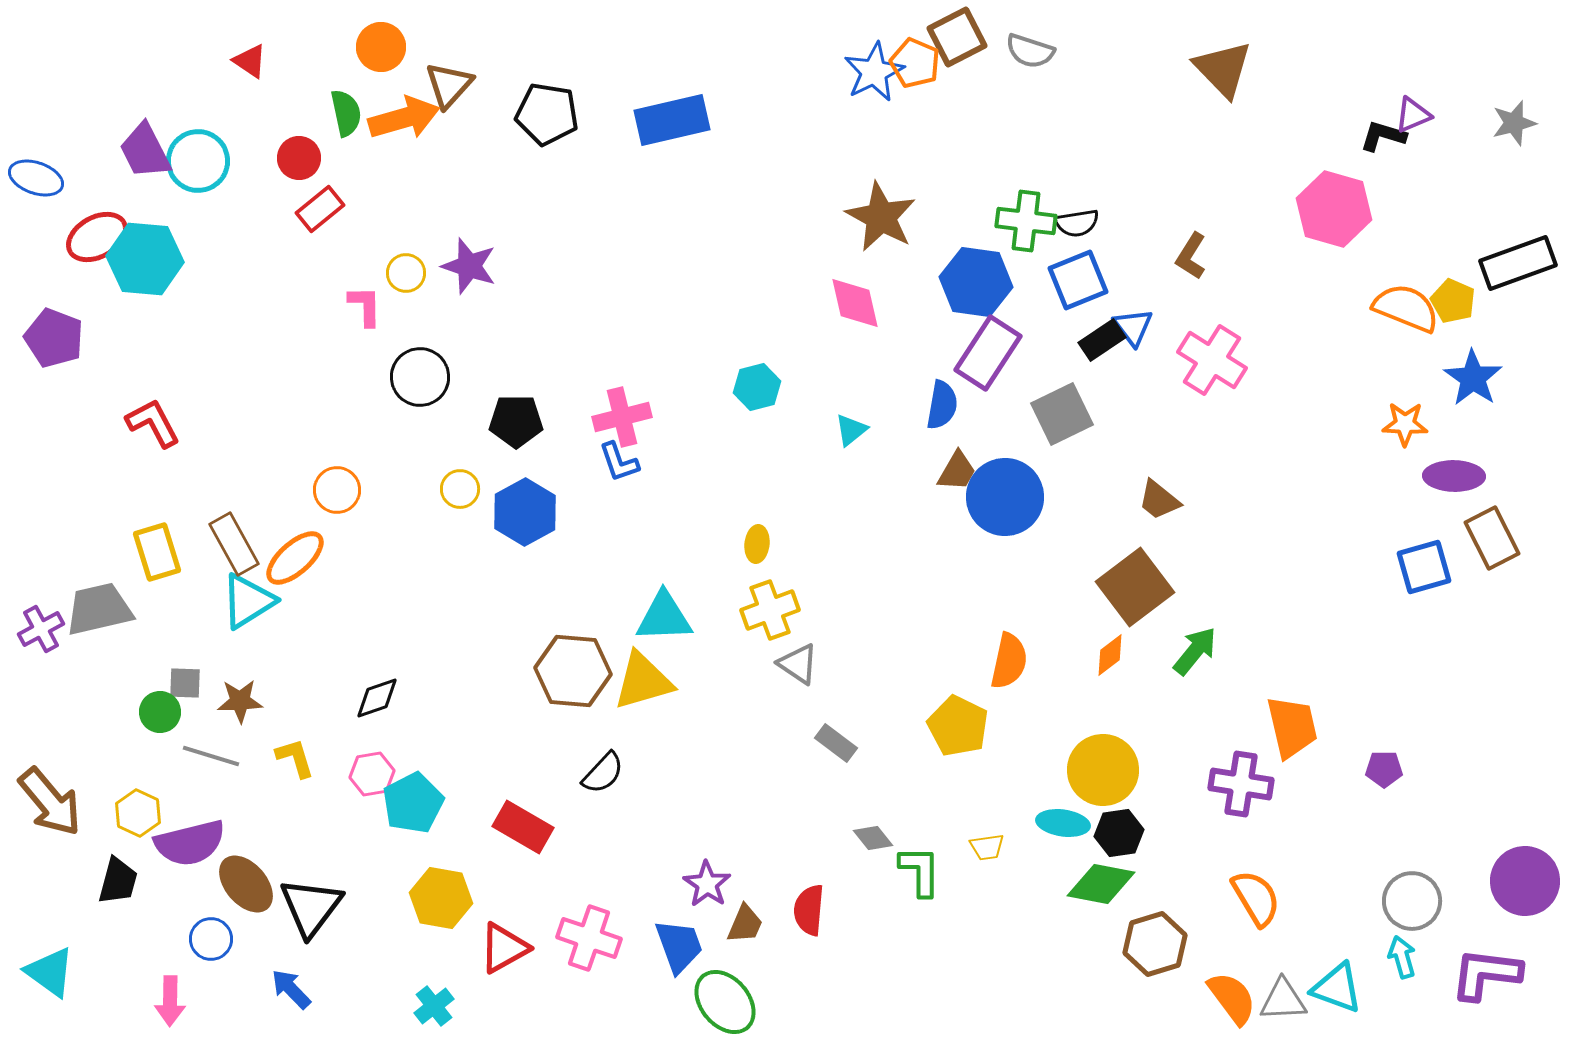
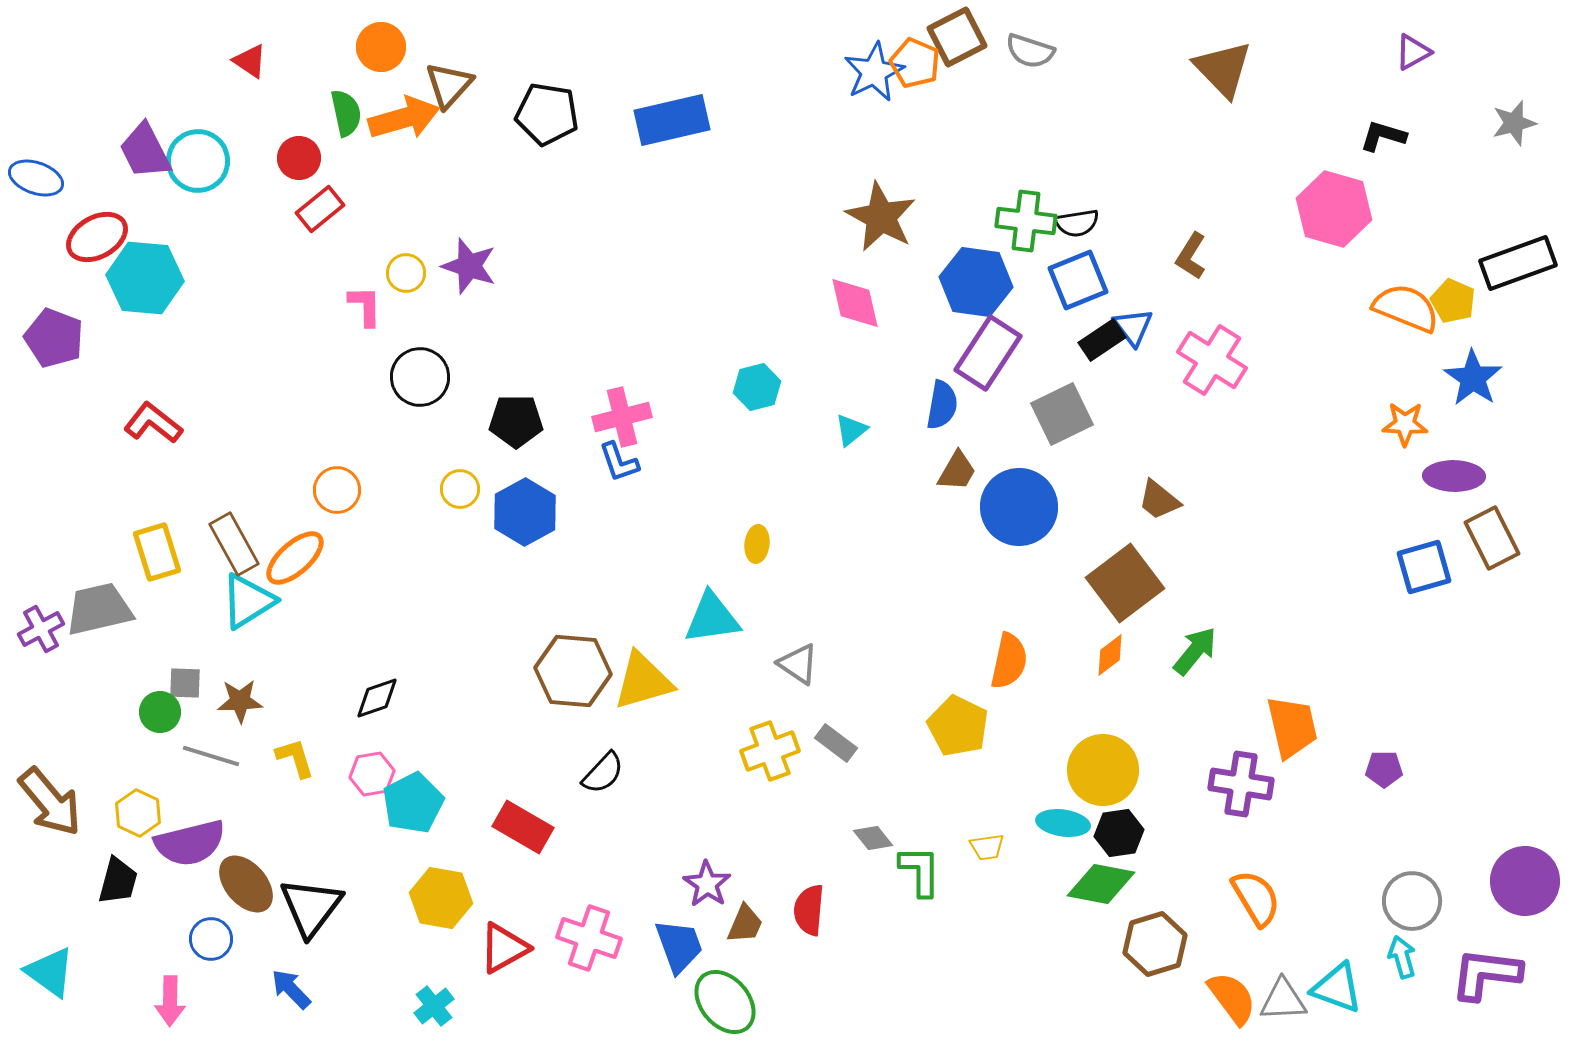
purple triangle at (1413, 115): moved 63 px up; rotated 6 degrees counterclockwise
cyan hexagon at (145, 259): moved 19 px down
red L-shape at (153, 423): rotated 24 degrees counterclockwise
blue circle at (1005, 497): moved 14 px right, 10 px down
brown square at (1135, 587): moved 10 px left, 4 px up
yellow cross at (770, 610): moved 141 px down
cyan triangle at (664, 617): moved 48 px right, 1 px down; rotated 6 degrees counterclockwise
